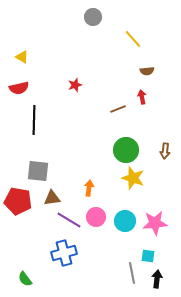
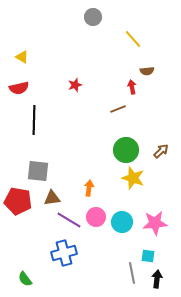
red arrow: moved 10 px left, 10 px up
brown arrow: moved 4 px left; rotated 140 degrees counterclockwise
cyan circle: moved 3 px left, 1 px down
